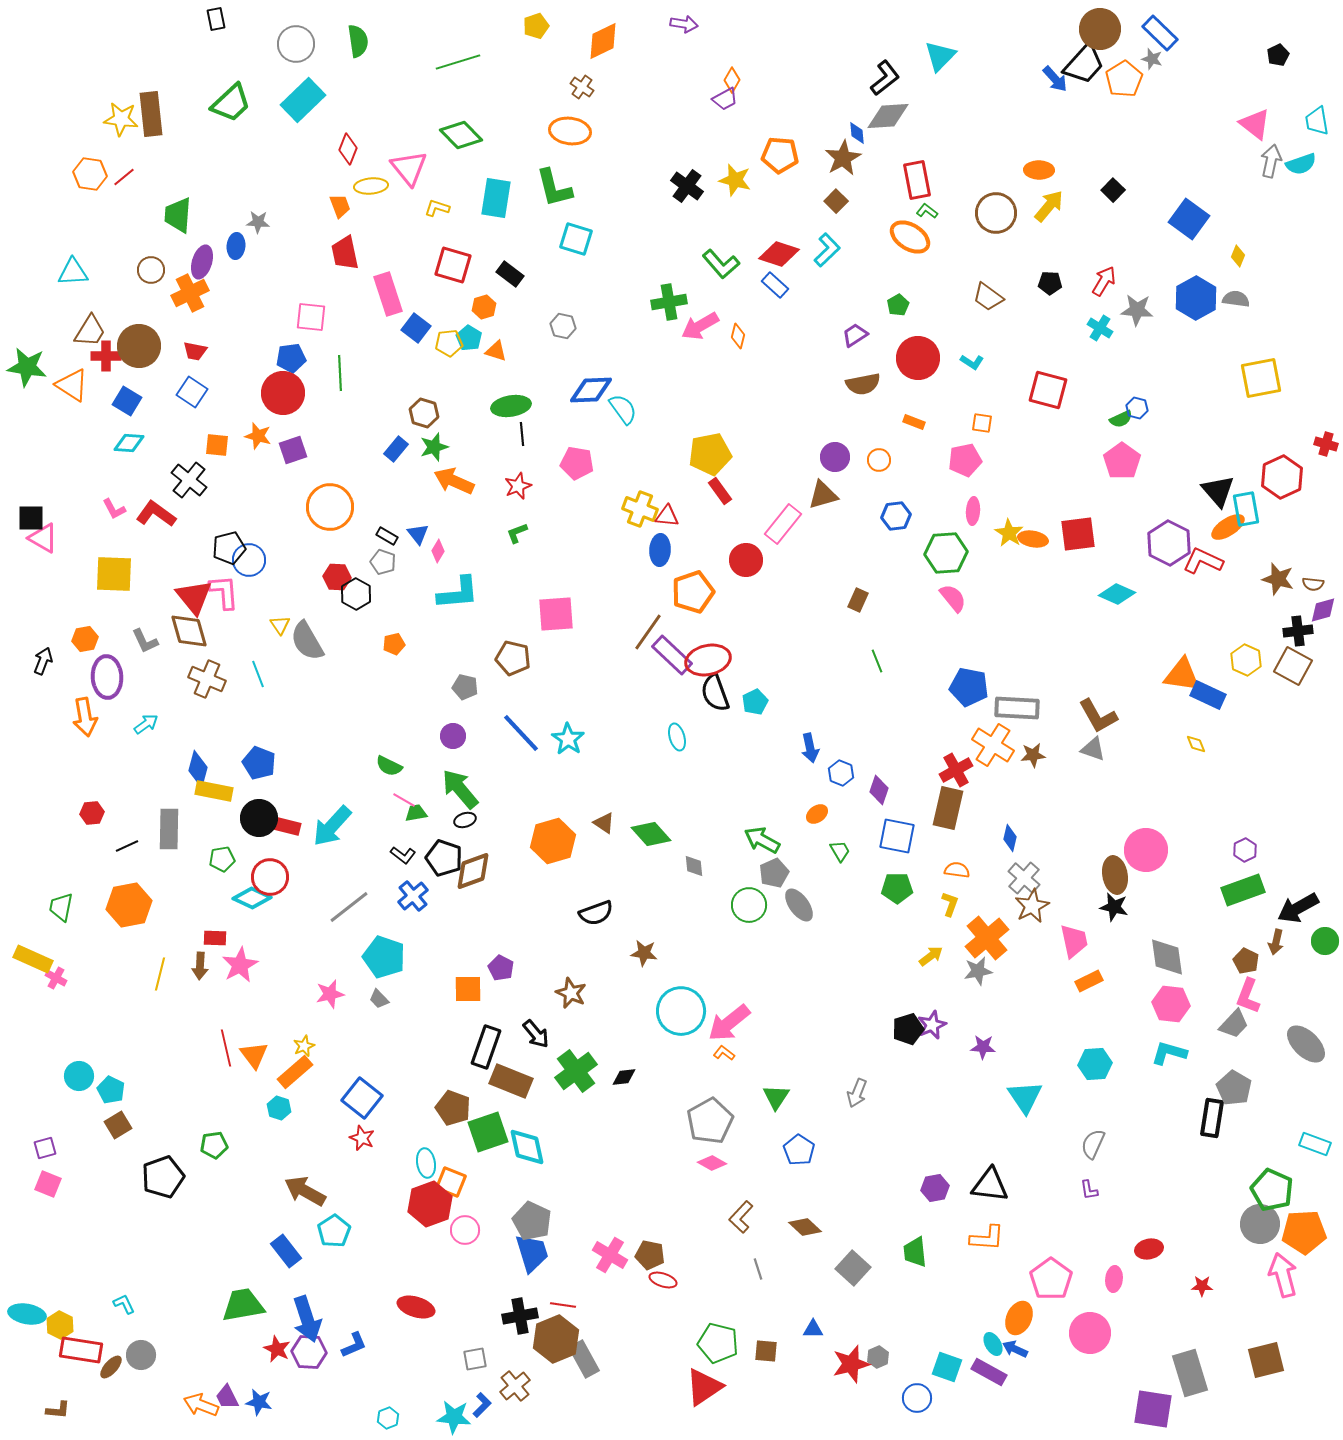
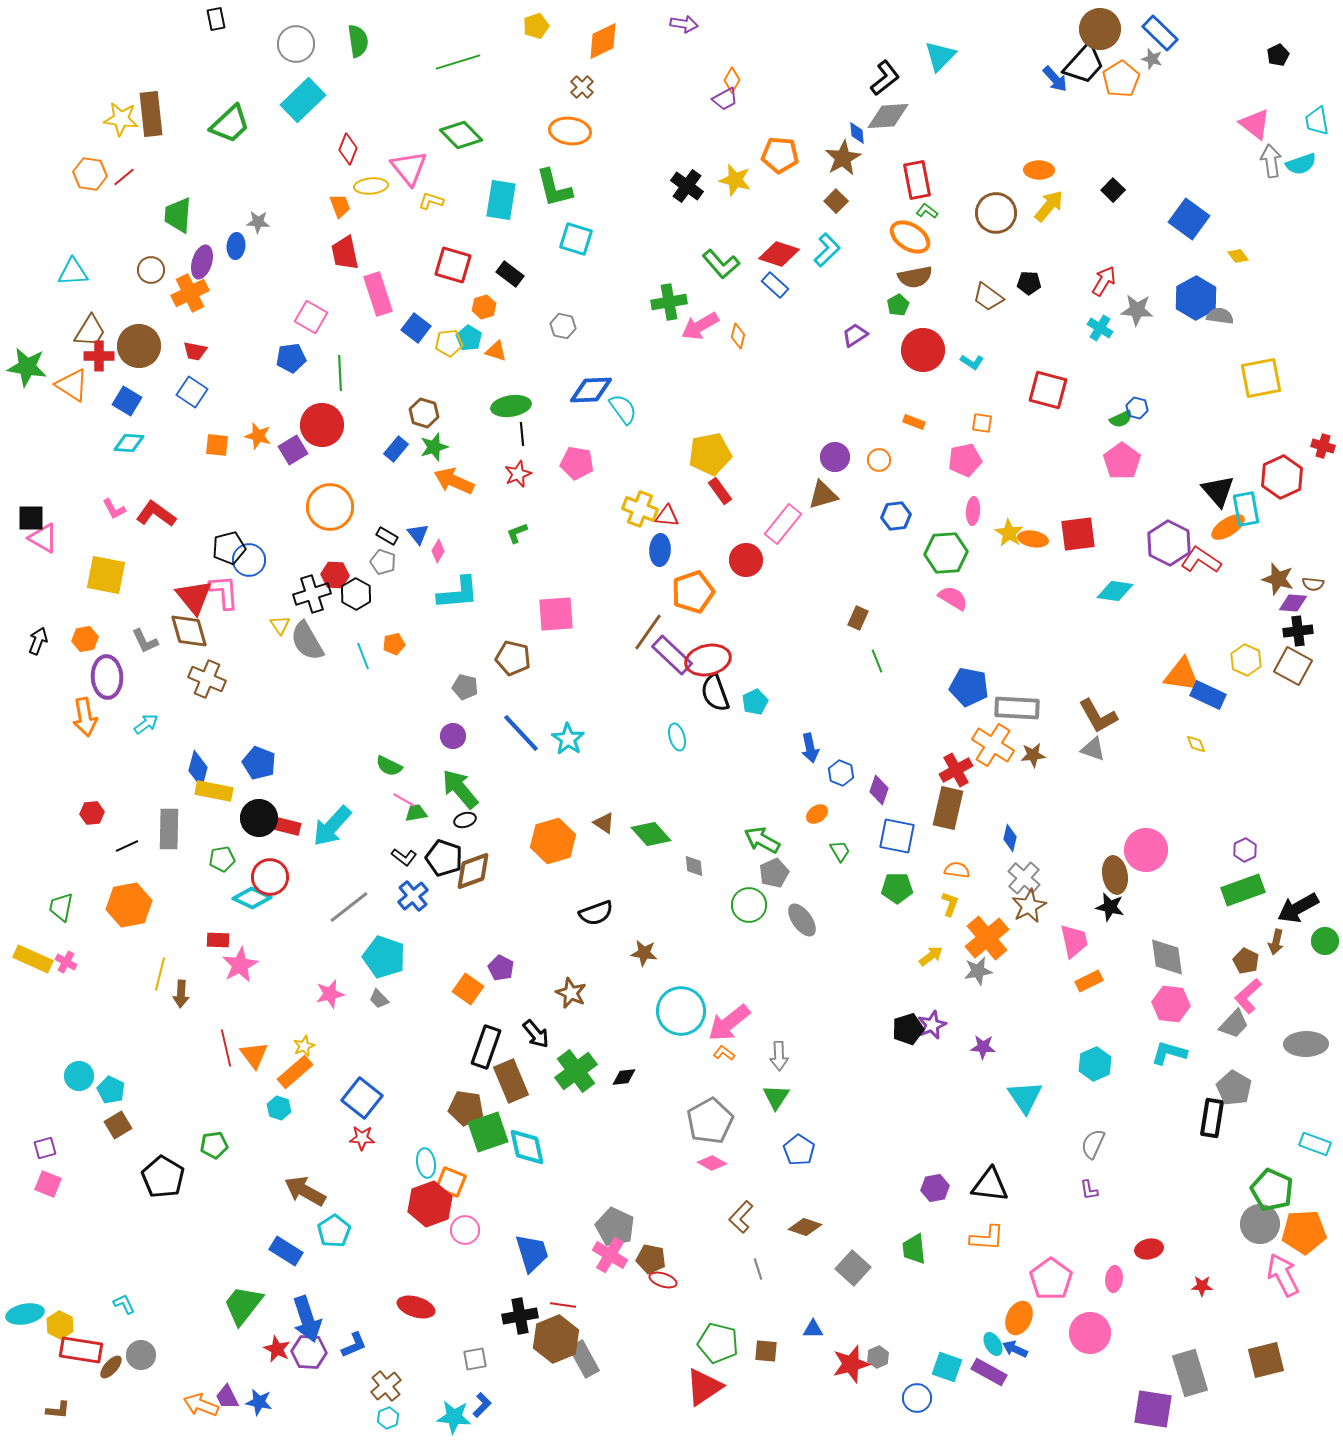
orange pentagon at (1124, 79): moved 3 px left
brown cross at (582, 87): rotated 10 degrees clockwise
green trapezoid at (231, 103): moved 1 px left, 21 px down
gray arrow at (1271, 161): rotated 20 degrees counterclockwise
cyan rectangle at (496, 198): moved 5 px right, 2 px down
yellow L-shape at (437, 208): moved 6 px left, 7 px up
yellow diamond at (1238, 256): rotated 60 degrees counterclockwise
black pentagon at (1050, 283): moved 21 px left
pink rectangle at (388, 294): moved 10 px left
gray semicircle at (1236, 299): moved 16 px left, 17 px down
pink square at (311, 317): rotated 24 degrees clockwise
red cross at (106, 356): moved 7 px left
red circle at (918, 358): moved 5 px right, 8 px up
brown semicircle at (863, 384): moved 52 px right, 107 px up
red circle at (283, 393): moved 39 px right, 32 px down
red cross at (1326, 444): moved 3 px left, 2 px down
purple square at (293, 450): rotated 12 degrees counterclockwise
black cross at (189, 480): moved 123 px right, 114 px down; rotated 33 degrees clockwise
red star at (518, 486): moved 12 px up
red L-shape at (1203, 561): moved 2 px left, 1 px up; rotated 9 degrees clockwise
yellow square at (114, 574): moved 8 px left, 1 px down; rotated 9 degrees clockwise
red hexagon at (337, 577): moved 2 px left, 2 px up
cyan diamond at (1117, 594): moved 2 px left, 3 px up; rotated 15 degrees counterclockwise
pink semicircle at (953, 598): rotated 20 degrees counterclockwise
brown rectangle at (858, 600): moved 18 px down
purple diamond at (1323, 610): moved 30 px left, 7 px up; rotated 20 degrees clockwise
black arrow at (43, 661): moved 5 px left, 20 px up
cyan line at (258, 674): moved 105 px right, 18 px up
black L-shape at (403, 855): moved 1 px right, 2 px down
gray ellipse at (799, 905): moved 3 px right, 15 px down
brown star at (1032, 906): moved 3 px left
black star at (1114, 907): moved 4 px left
red rectangle at (215, 938): moved 3 px right, 2 px down
brown arrow at (200, 966): moved 19 px left, 28 px down
pink cross at (56, 978): moved 10 px right, 16 px up
orange square at (468, 989): rotated 36 degrees clockwise
pink L-shape at (1248, 996): rotated 27 degrees clockwise
gray ellipse at (1306, 1044): rotated 45 degrees counterclockwise
cyan hexagon at (1095, 1064): rotated 20 degrees counterclockwise
brown rectangle at (511, 1081): rotated 45 degrees clockwise
gray arrow at (857, 1093): moved 78 px left, 37 px up; rotated 24 degrees counterclockwise
brown pentagon at (453, 1108): moved 13 px right; rotated 12 degrees counterclockwise
red star at (362, 1138): rotated 20 degrees counterclockwise
black pentagon at (163, 1177): rotated 21 degrees counterclockwise
gray pentagon at (532, 1221): moved 83 px right, 6 px down
brown diamond at (805, 1227): rotated 24 degrees counterclockwise
blue rectangle at (286, 1251): rotated 20 degrees counterclockwise
green trapezoid at (915, 1252): moved 1 px left, 3 px up
brown pentagon at (650, 1255): moved 1 px right, 4 px down
pink arrow at (1283, 1275): rotated 12 degrees counterclockwise
green trapezoid at (243, 1305): rotated 42 degrees counterclockwise
cyan ellipse at (27, 1314): moved 2 px left; rotated 21 degrees counterclockwise
brown cross at (515, 1386): moved 129 px left
